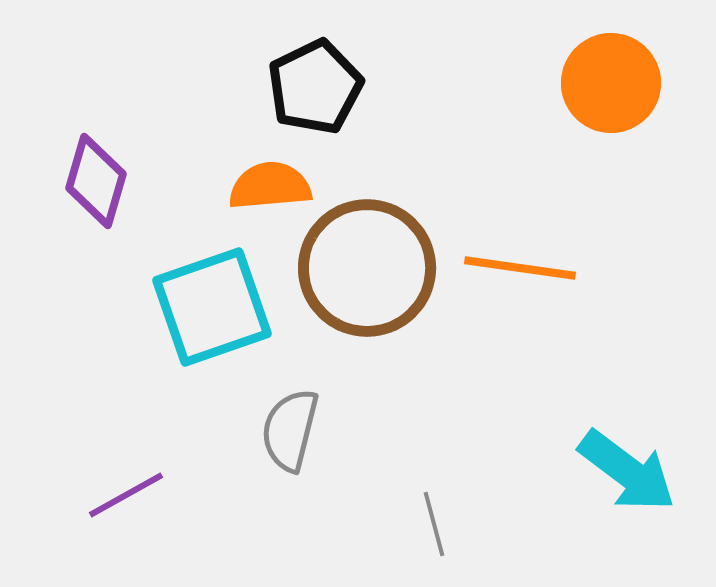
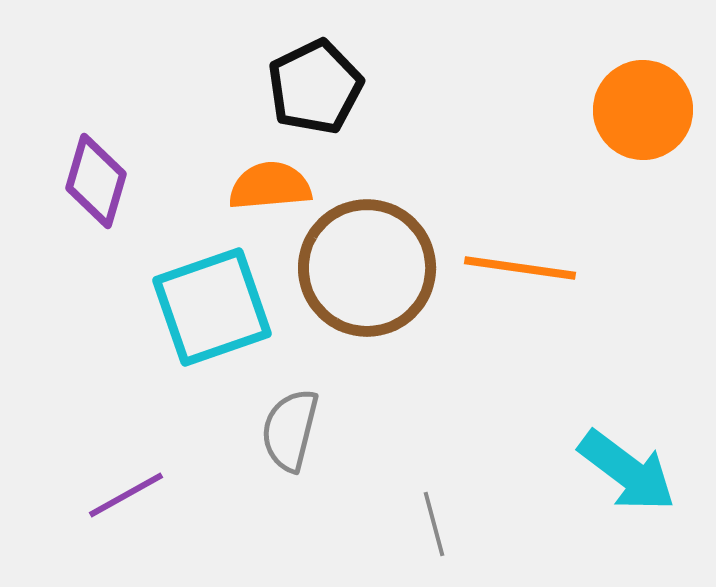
orange circle: moved 32 px right, 27 px down
